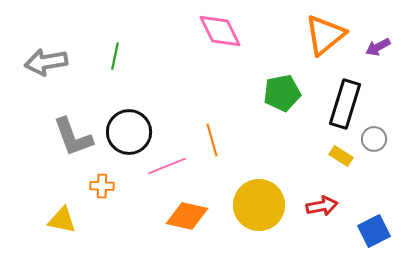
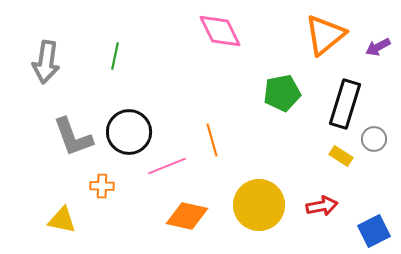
gray arrow: rotated 72 degrees counterclockwise
